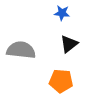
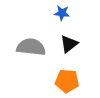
gray semicircle: moved 10 px right, 3 px up
orange pentagon: moved 6 px right
